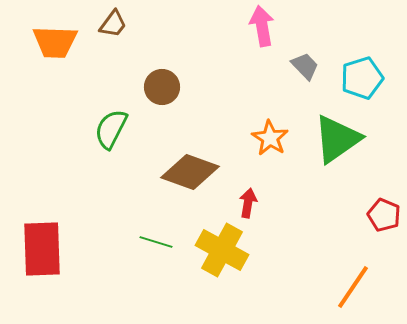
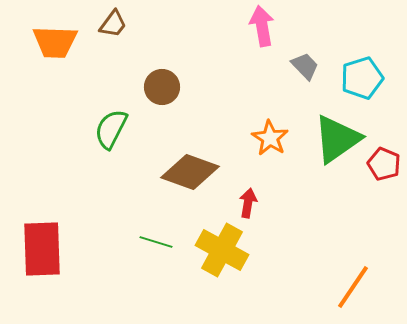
red pentagon: moved 51 px up
